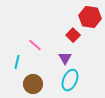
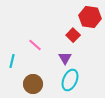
cyan line: moved 5 px left, 1 px up
